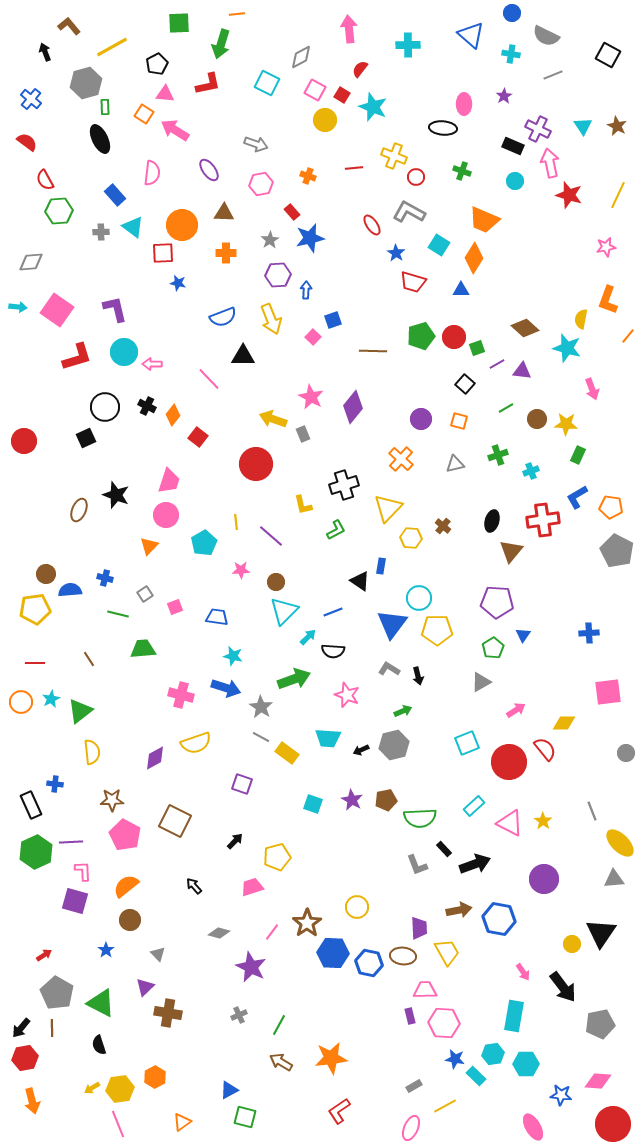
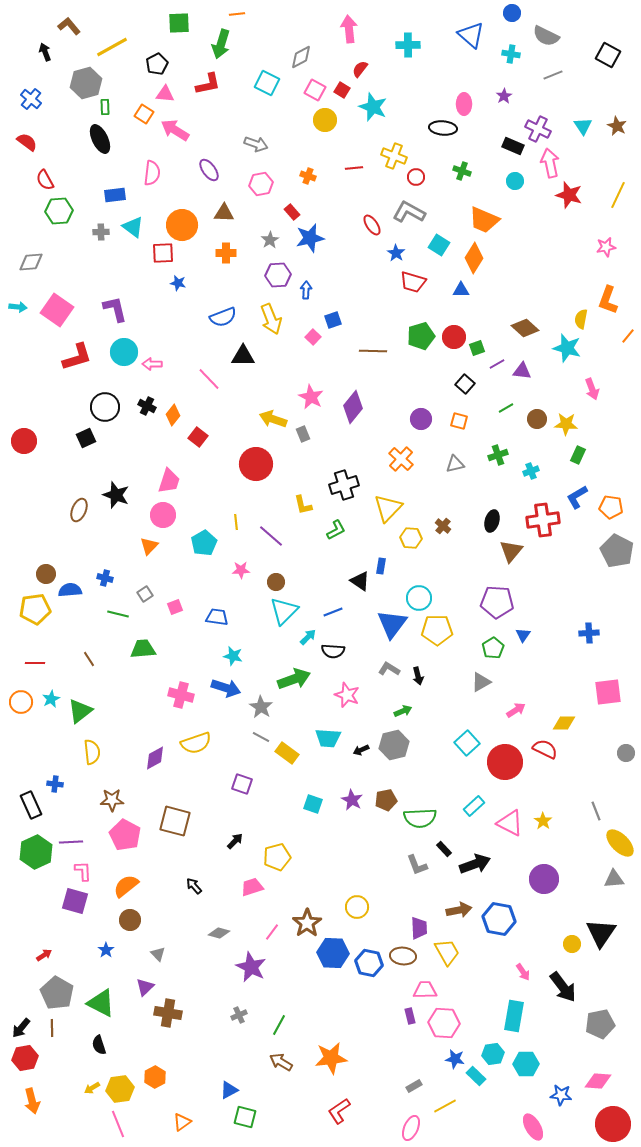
red square at (342, 95): moved 5 px up
blue rectangle at (115, 195): rotated 55 degrees counterclockwise
pink circle at (166, 515): moved 3 px left
cyan square at (467, 743): rotated 20 degrees counterclockwise
red semicircle at (545, 749): rotated 25 degrees counterclockwise
red circle at (509, 762): moved 4 px left
gray line at (592, 811): moved 4 px right
brown square at (175, 821): rotated 12 degrees counterclockwise
